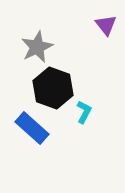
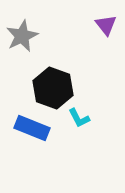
gray star: moved 15 px left, 11 px up
cyan L-shape: moved 5 px left, 6 px down; rotated 125 degrees clockwise
blue rectangle: rotated 20 degrees counterclockwise
